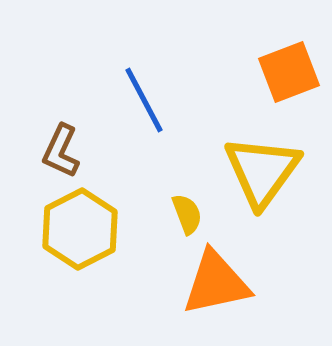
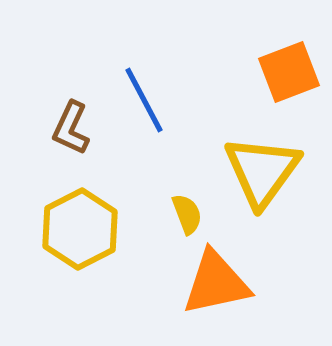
brown L-shape: moved 10 px right, 23 px up
